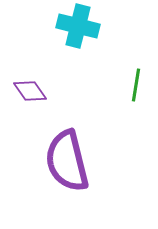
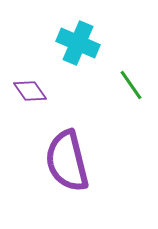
cyan cross: moved 17 px down; rotated 9 degrees clockwise
green line: moved 5 px left; rotated 44 degrees counterclockwise
